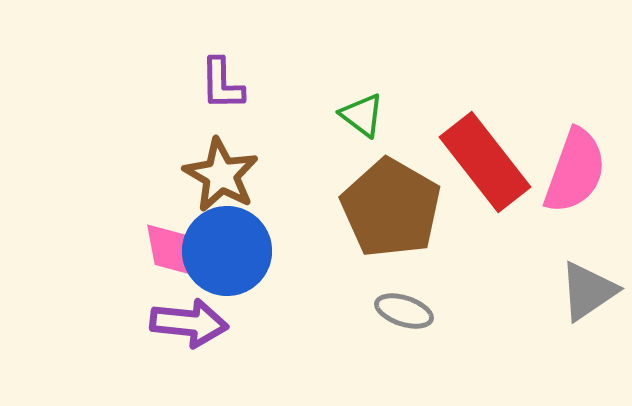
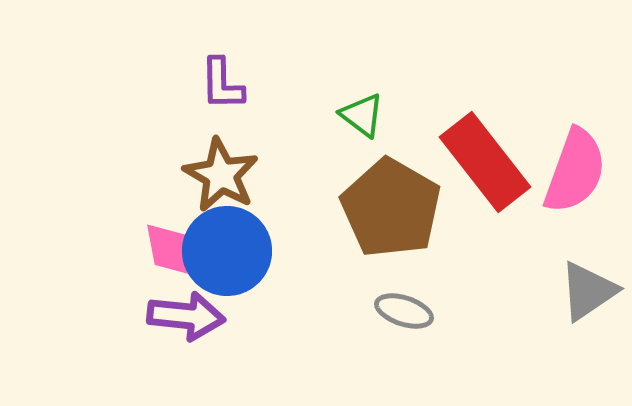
purple arrow: moved 3 px left, 7 px up
